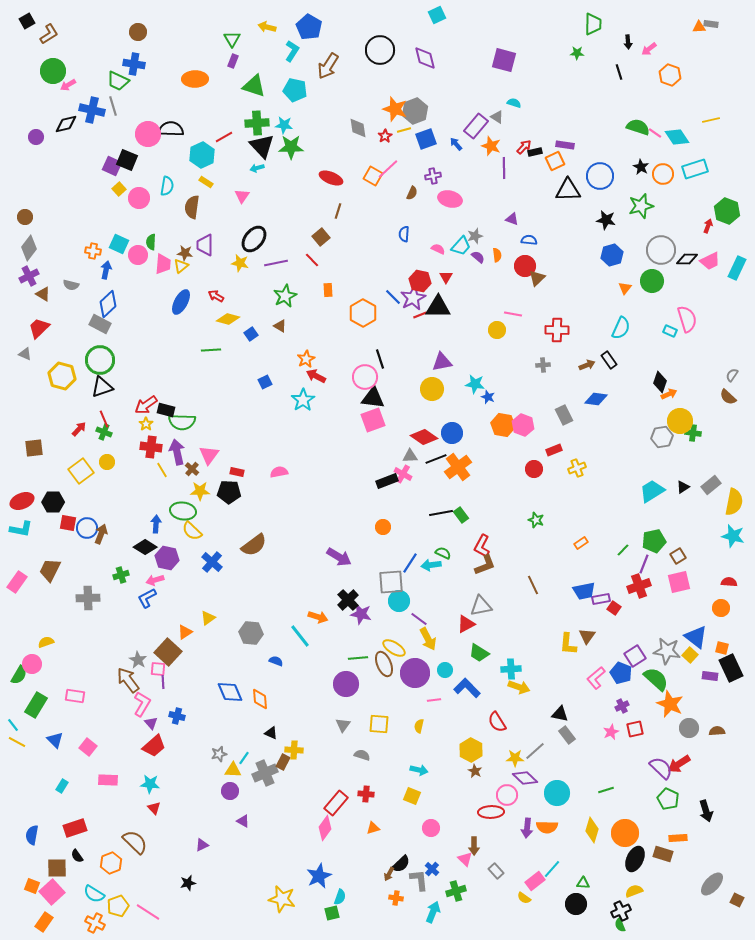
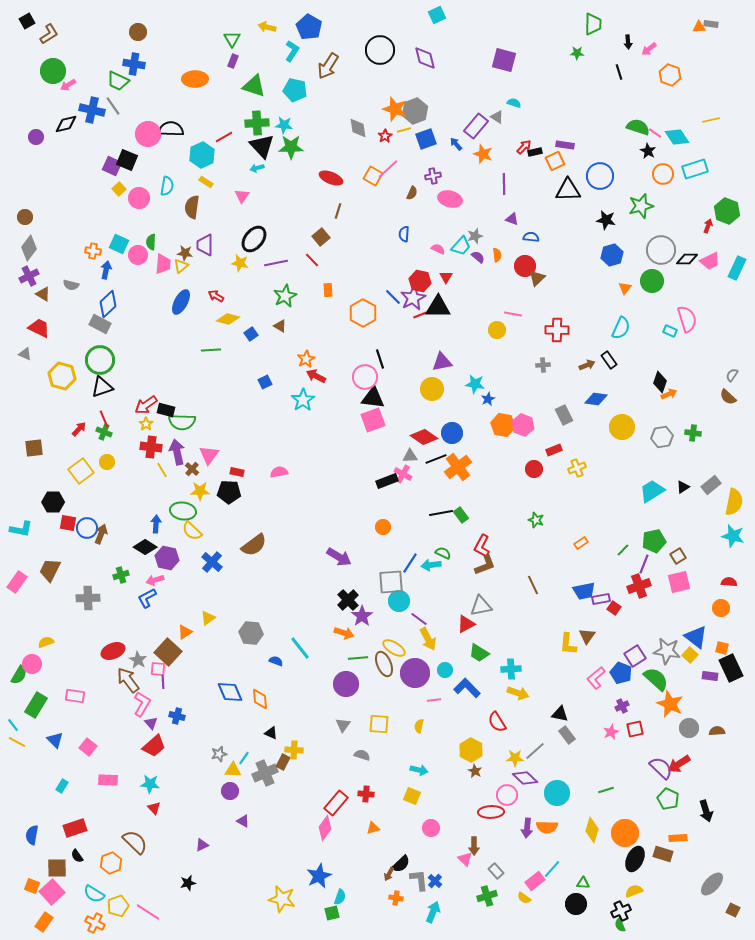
gray line at (113, 106): rotated 18 degrees counterclockwise
orange star at (491, 146): moved 8 px left, 8 px down
black star at (641, 167): moved 7 px right, 16 px up
purple line at (504, 168): moved 16 px down
blue semicircle at (529, 240): moved 2 px right, 3 px up
red trapezoid at (39, 328): rotated 70 degrees clockwise
blue star at (488, 397): moved 2 px down; rotated 24 degrees clockwise
yellow circle at (680, 421): moved 58 px left, 6 px down
red ellipse at (22, 501): moved 91 px right, 150 px down
purple star at (361, 614): moved 1 px right, 2 px down; rotated 25 degrees clockwise
orange arrow at (318, 617): moved 26 px right, 16 px down
cyan line at (300, 636): moved 12 px down
yellow arrow at (519, 687): moved 1 px left, 6 px down
blue cross at (432, 869): moved 3 px right, 12 px down
green cross at (456, 891): moved 31 px right, 5 px down
brown square at (737, 900): moved 4 px left, 10 px down
